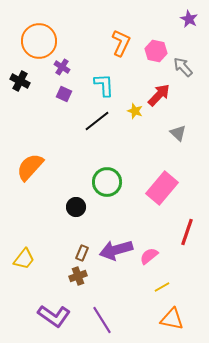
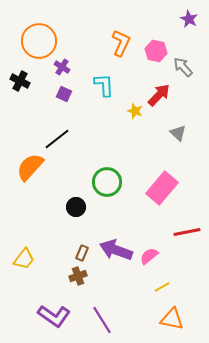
black line: moved 40 px left, 18 px down
red line: rotated 60 degrees clockwise
purple arrow: rotated 36 degrees clockwise
